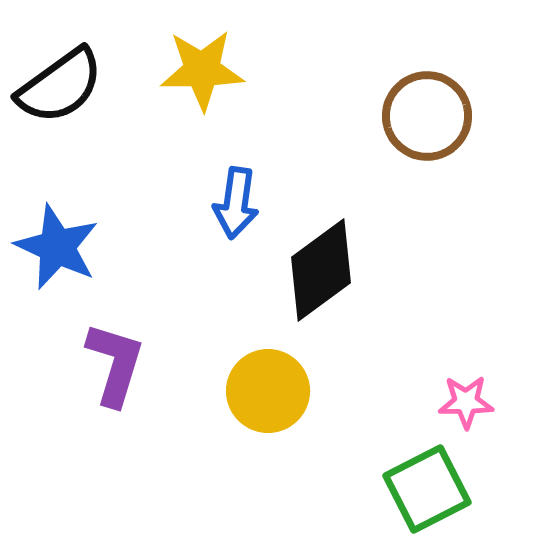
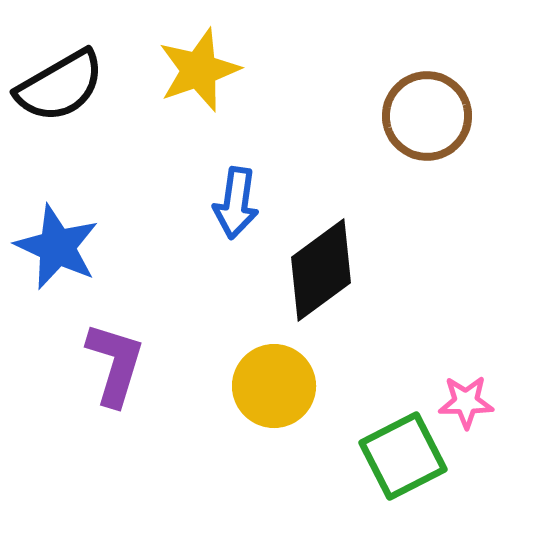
yellow star: moved 3 px left; rotated 18 degrees counterclockwise
black semicircle: rotated 6 degrees clockwise
yellow circle: moved 6 px right, 5 px up
green square: moved 24 px left, 33 px up
